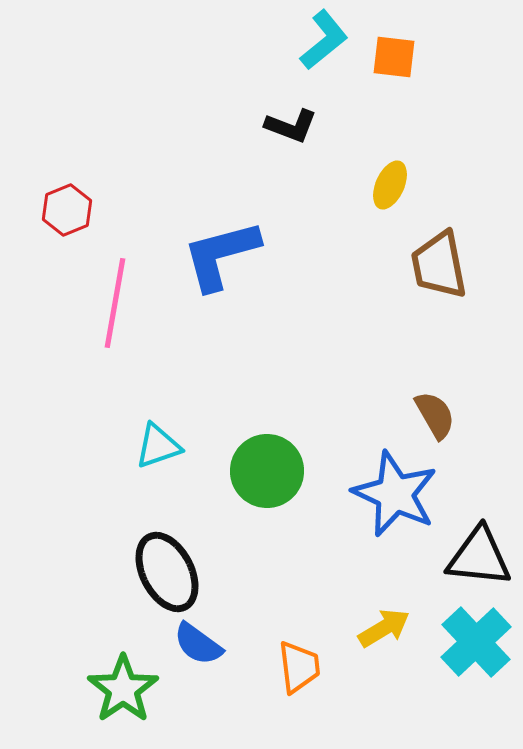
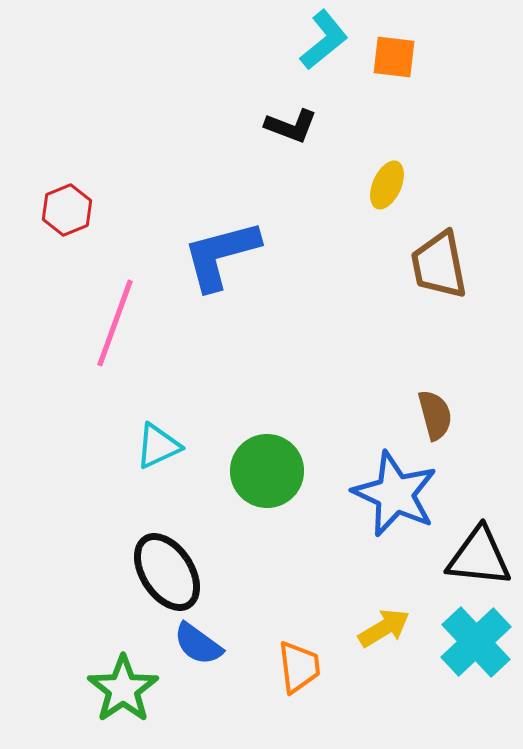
yellow ellipse: moved 3 px left
pink line: moved 20 px down; rotated 10 degrees clockwise
brown semicircle: rotated 15 degrees clockwise
cyan triangle: rotated 6 degrees counterclockwise
black ellipse: rotated 6 degrees counterclockwise
